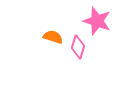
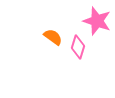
orange semicircle: rotated 18 degrees clockwise
